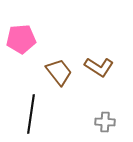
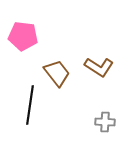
pink pentagon: moved 2 px right, 3 px up; rotated 12 degrees clockwise
brown trapezoid: moved 2 px left, 1 px down
black line: moved 1 px left, 9 px up
